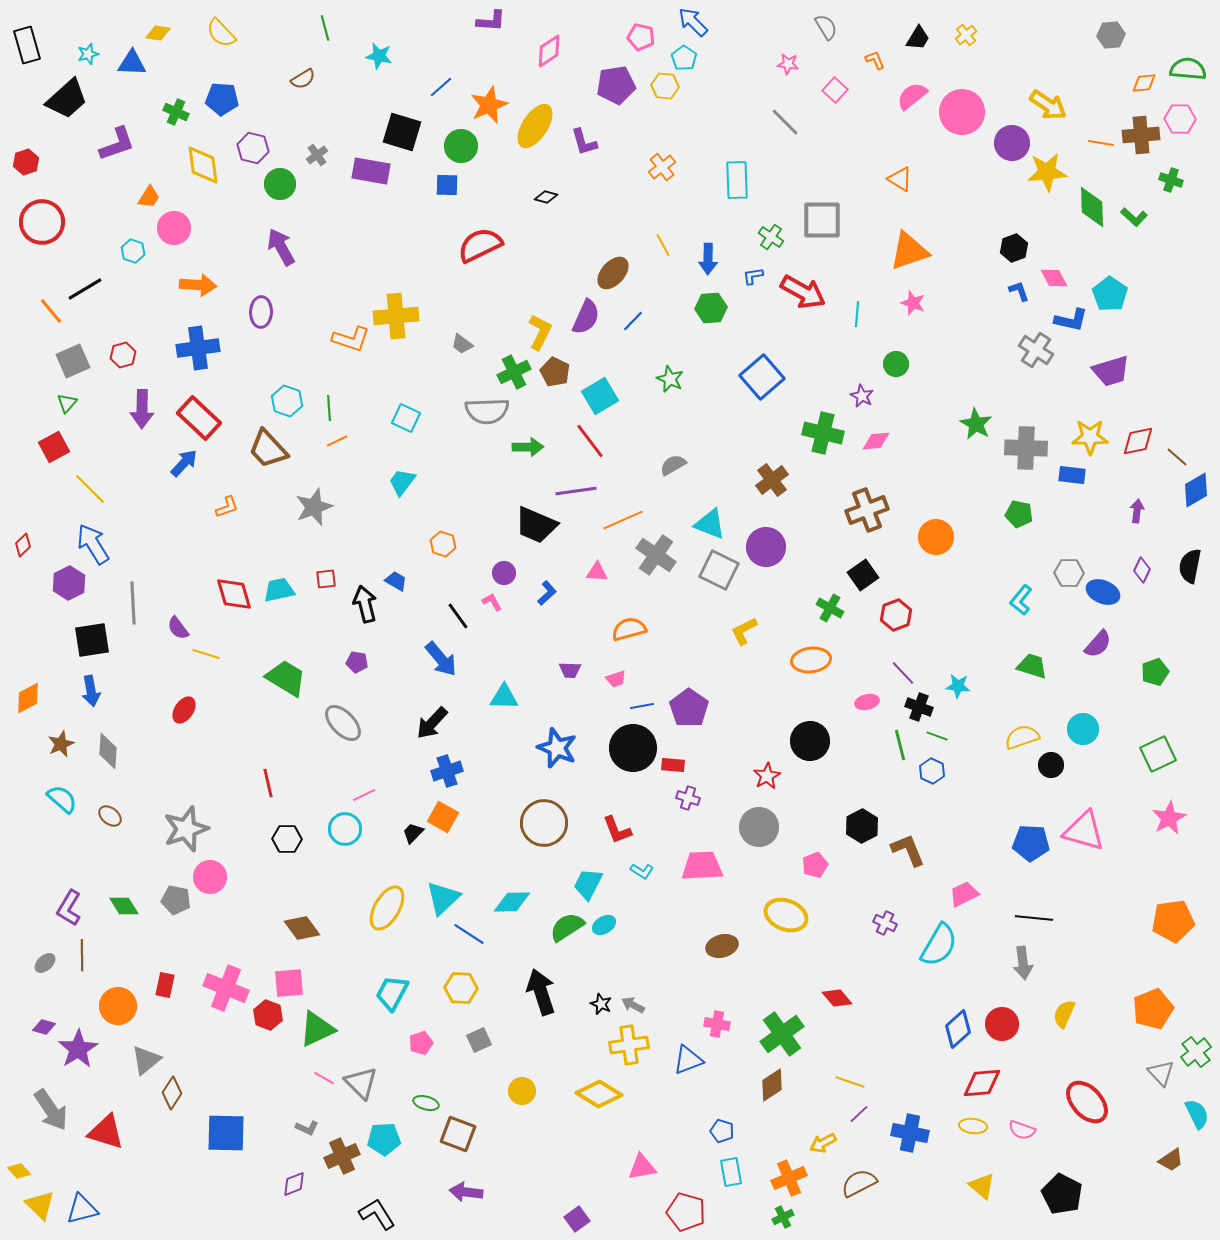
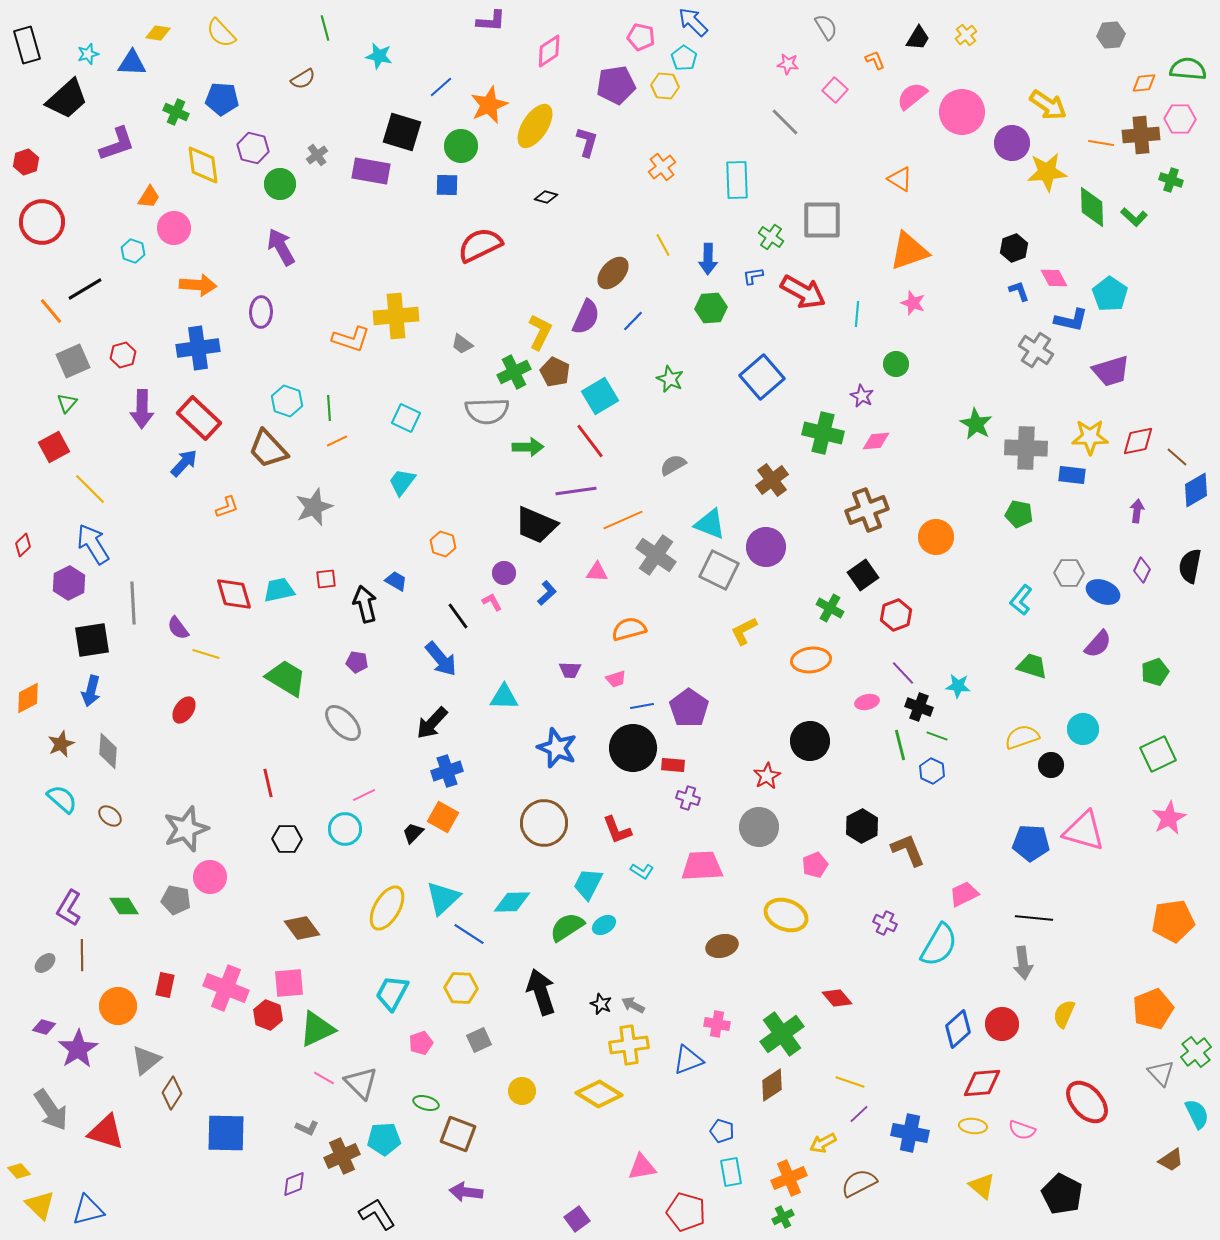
purple L-shape at (584, 142): moved 3 px right; rotated 148 degrees counterclockwise
blue arrow at (91, 691): rotated 24 degrees clockwise
blue triangle at (82, 1209): moved 6 px right, 1 px down
